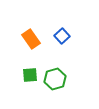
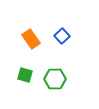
green square: moved 5 px left; rotated 21 degrees clockwise
green hexagon: rotated 15 degrees clockwise
